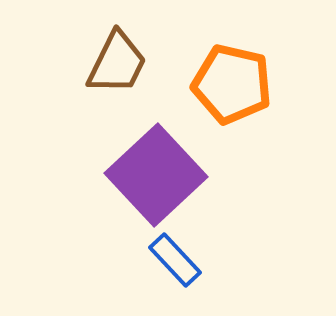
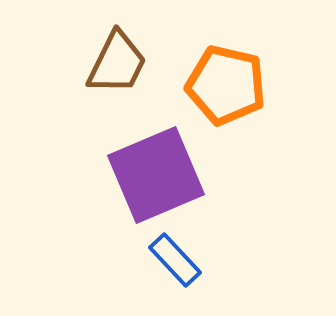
orange pentagon: moved 6 px left, 1 px down
purple square: rotated 20 degrees clockwise
